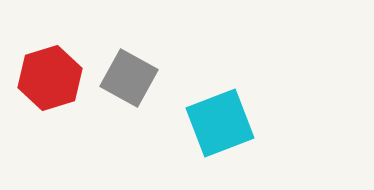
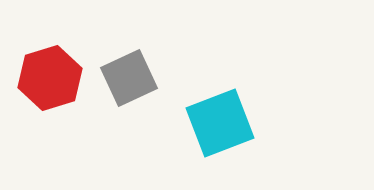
gray square: rotated 36 degrees clockwise
